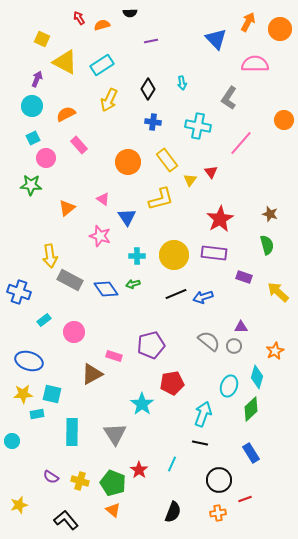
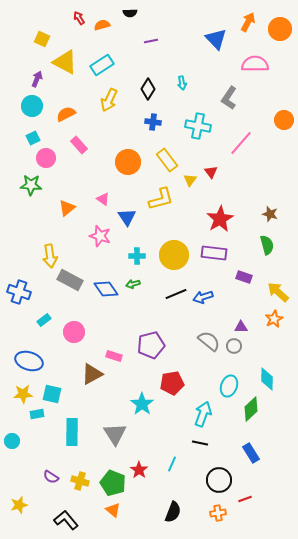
orange star at (275, 351): moved 1 px left, 32 px up
cyan diamond at (257, 377): moved 10 px right, 2 px down; rotated 15 degrees counterclockwise
